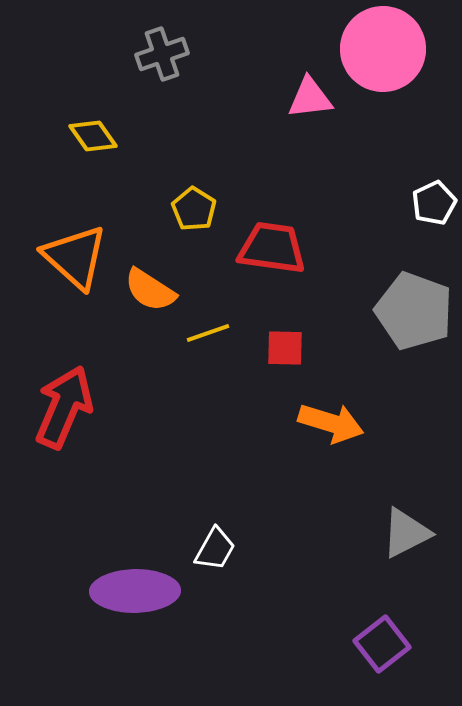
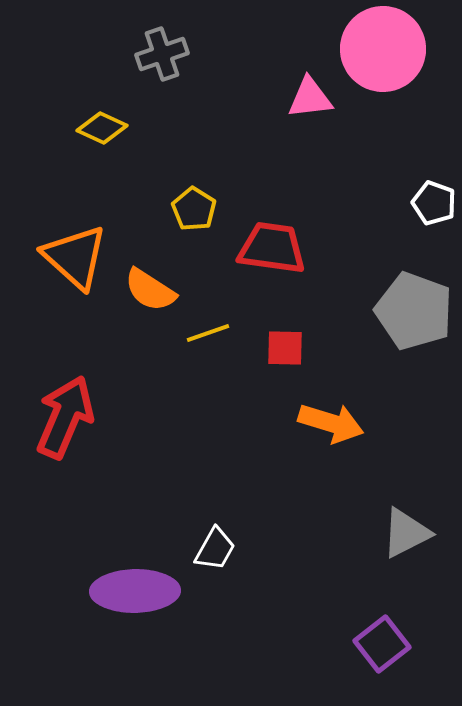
yellow diamond: moved 9 px right, 8 px up; rotated 30 degrees counterclockwise
white pentagon: rotated 27 degrees counterclockwise
red arrow: moved 1 px right, 10 px down
